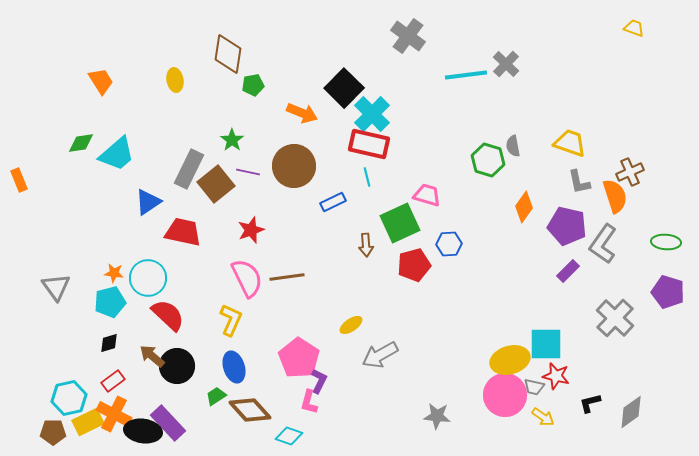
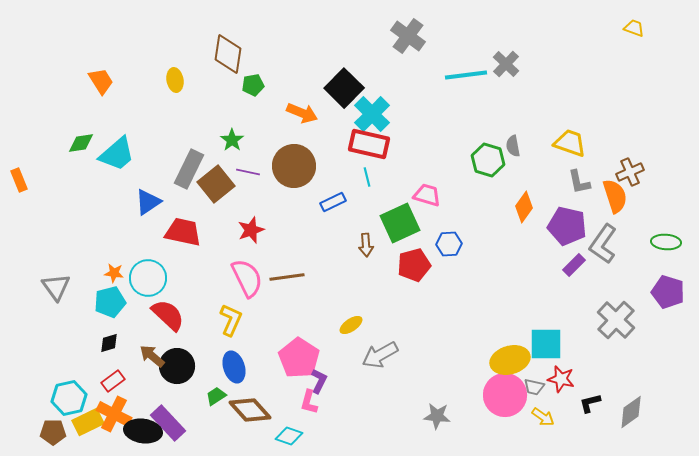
purple rectangle at (568, 271): moved 6 px right, 6 px up
gray cross at (615, 318): moved 1 px right, 2 px down
red star at (556, 376): moved 5 px right, 3 px down
